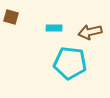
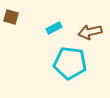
cyan rectangle: rotated 28 degrees counterclockwise
